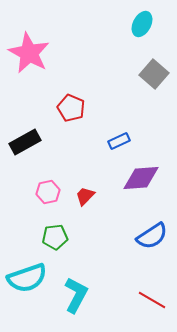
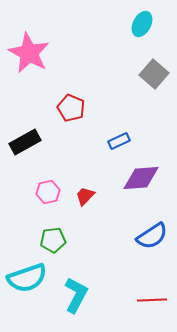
green pentagon: moved 2 px left, 3 px down
red line: rotated 32 degrees counterclockwise
